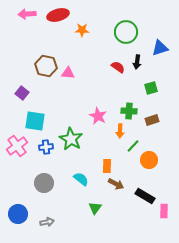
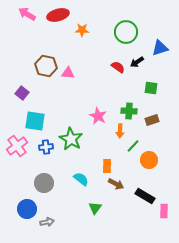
pink arrow: rotated 36 degrees clockwise
black arrow: rotated 48 degrees clockwise
green square: rotated 24 degrees clockwise
blue circle: moved 9 px right, 5 px up
